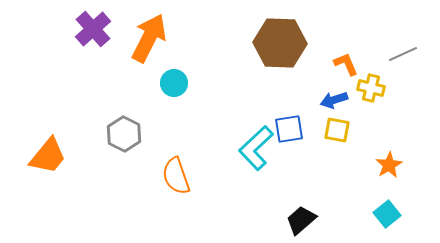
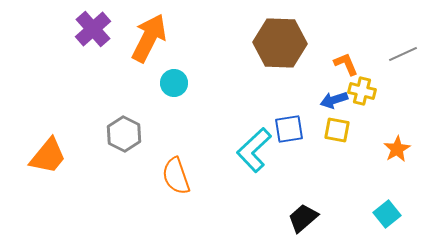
yellow cross: moved 9 px left, 3 px down
cyan L-shape: moved 2 px left, 2 px down
orange star: moved 8 px right, 16 px up
black trapezoid: moved 2 px right, 2 px up
